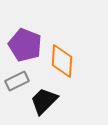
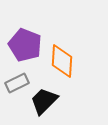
gray rectangle: moved 2 px down
